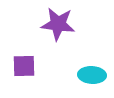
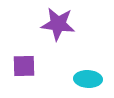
cyan ellipse: moved 4 px left, 4 px down
